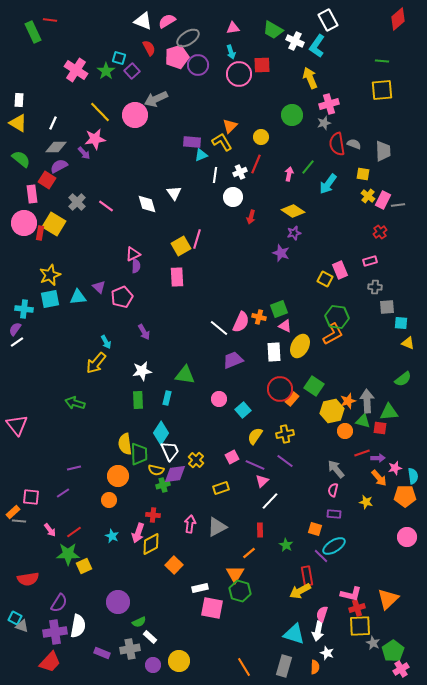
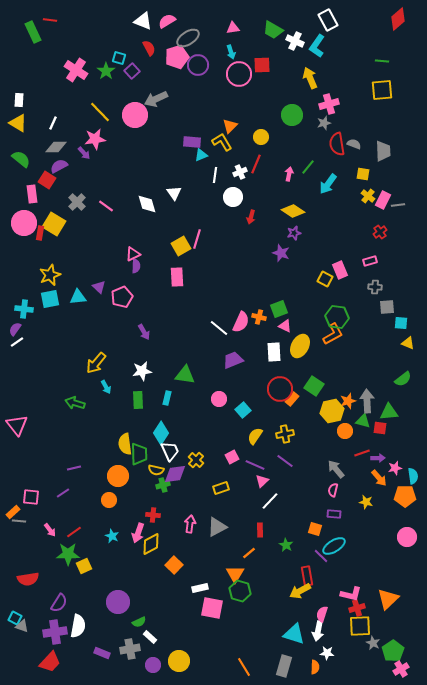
cyan arrow at (106, 342): moved 45 px down
white star at (327, 653): rotated 16 degrees counterclockwise
